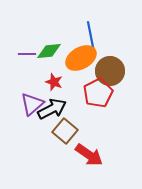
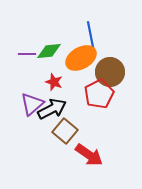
brown circle: moved 1 px down
red pentagon: moved 1 px right, 1 px down
